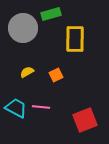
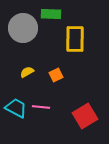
green rectangle: rotated 18 degrees clockwise
red square: moved 4 px up; rotated 10 degrees counterclockwise
